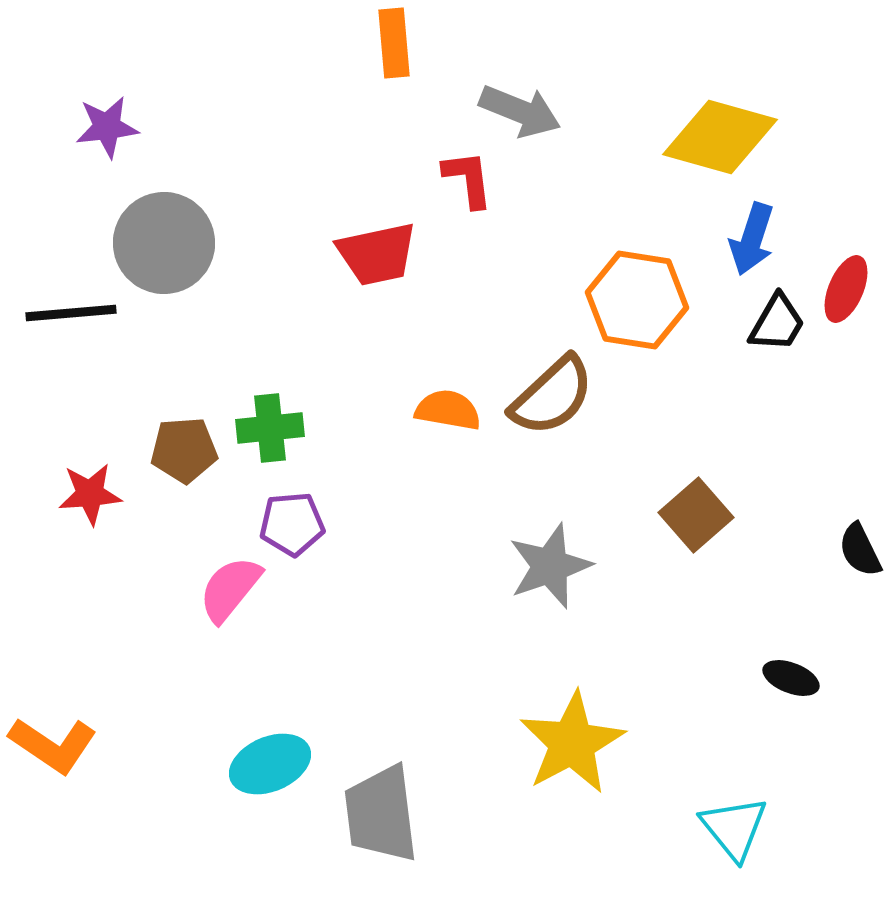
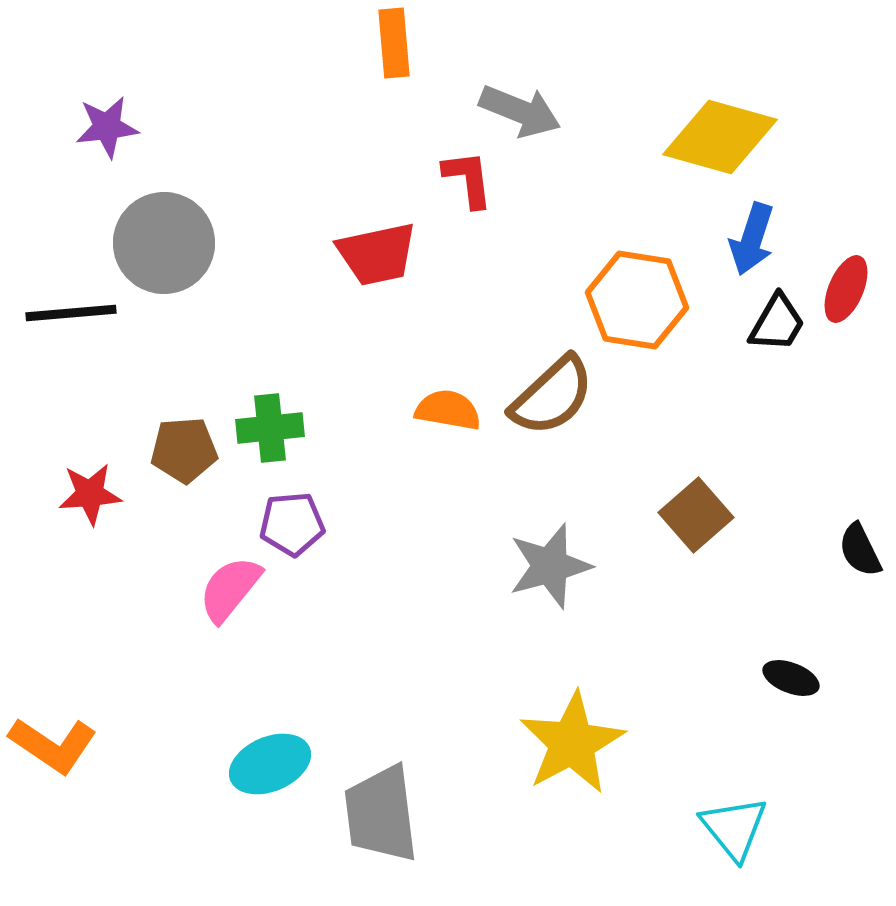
gray star: rotated 4 degrees clockwise
